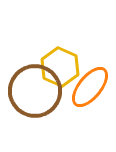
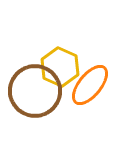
orange ellipse: moved 2 px up
